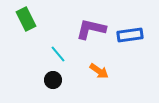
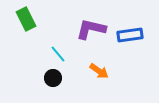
black circle: moved 2 px up
